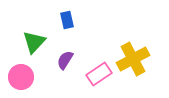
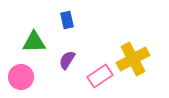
green triangle: rotated 45 degrees clockwise
purple semicircle: moved 2 px right
pink rectangle: moved 1 px right, 2 px down
